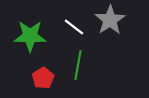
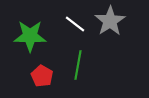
gray star: moved 1 px down
white line: moved 1 px right, 3 px up
red pentagon: moved 1 px left, 2 px up; rotated 10 degrees counterclockwise
